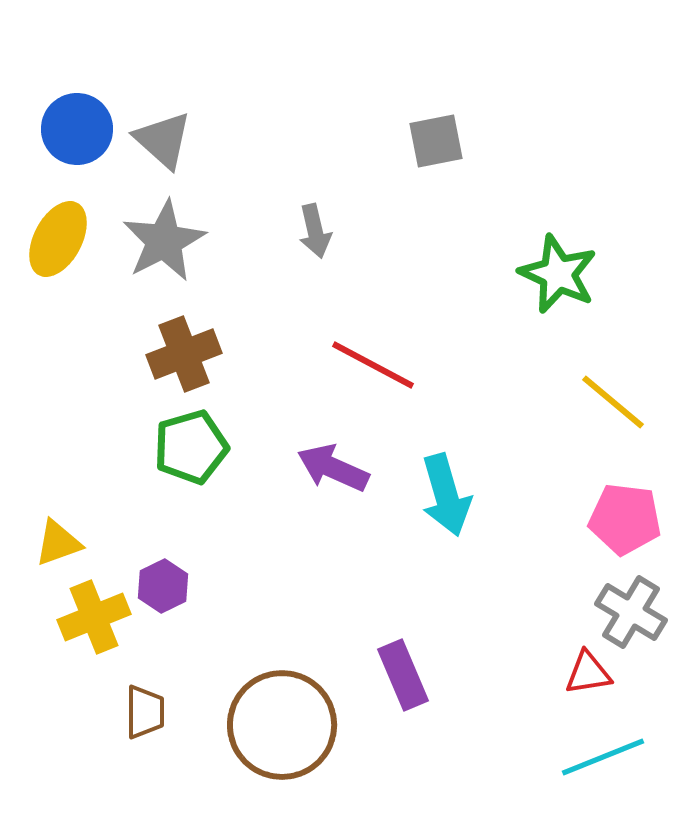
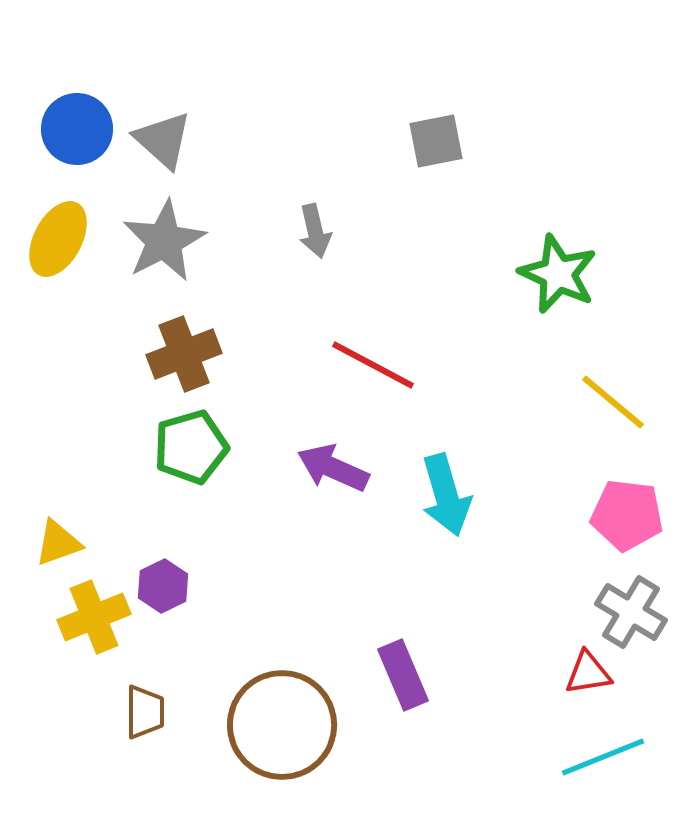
pink pentagon: moved 2 px right, 4 px up
